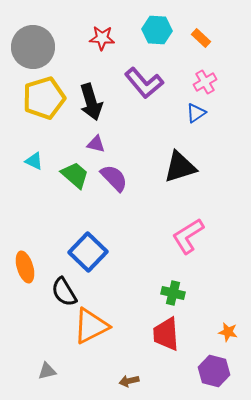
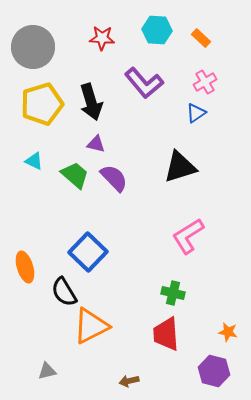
yellow pentagon: moved 2 px left, 6 px down
